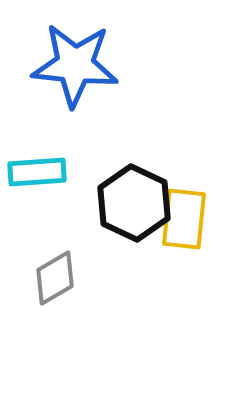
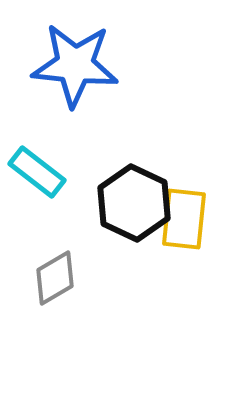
cyan rectangle: rotated 42 degrees clockwise
